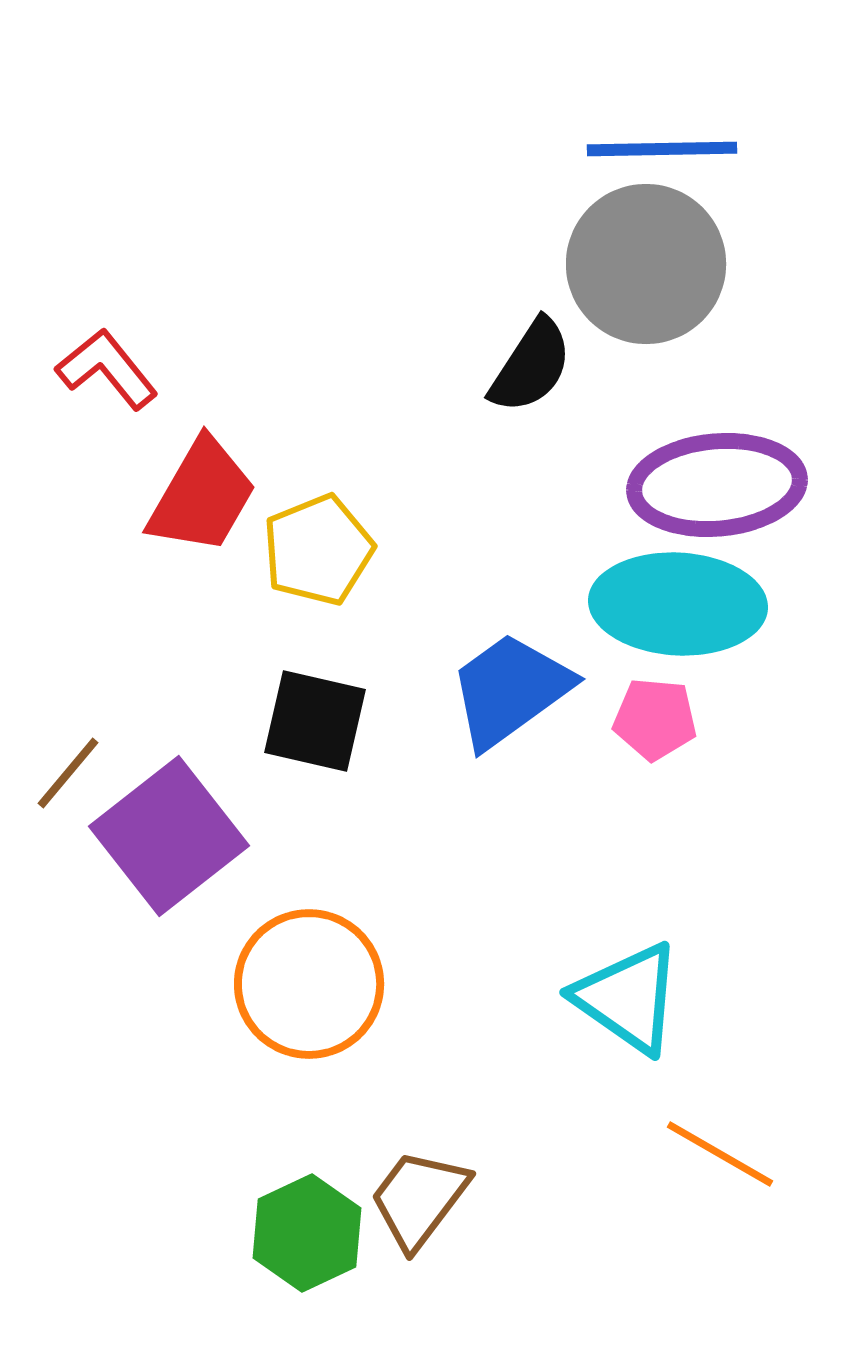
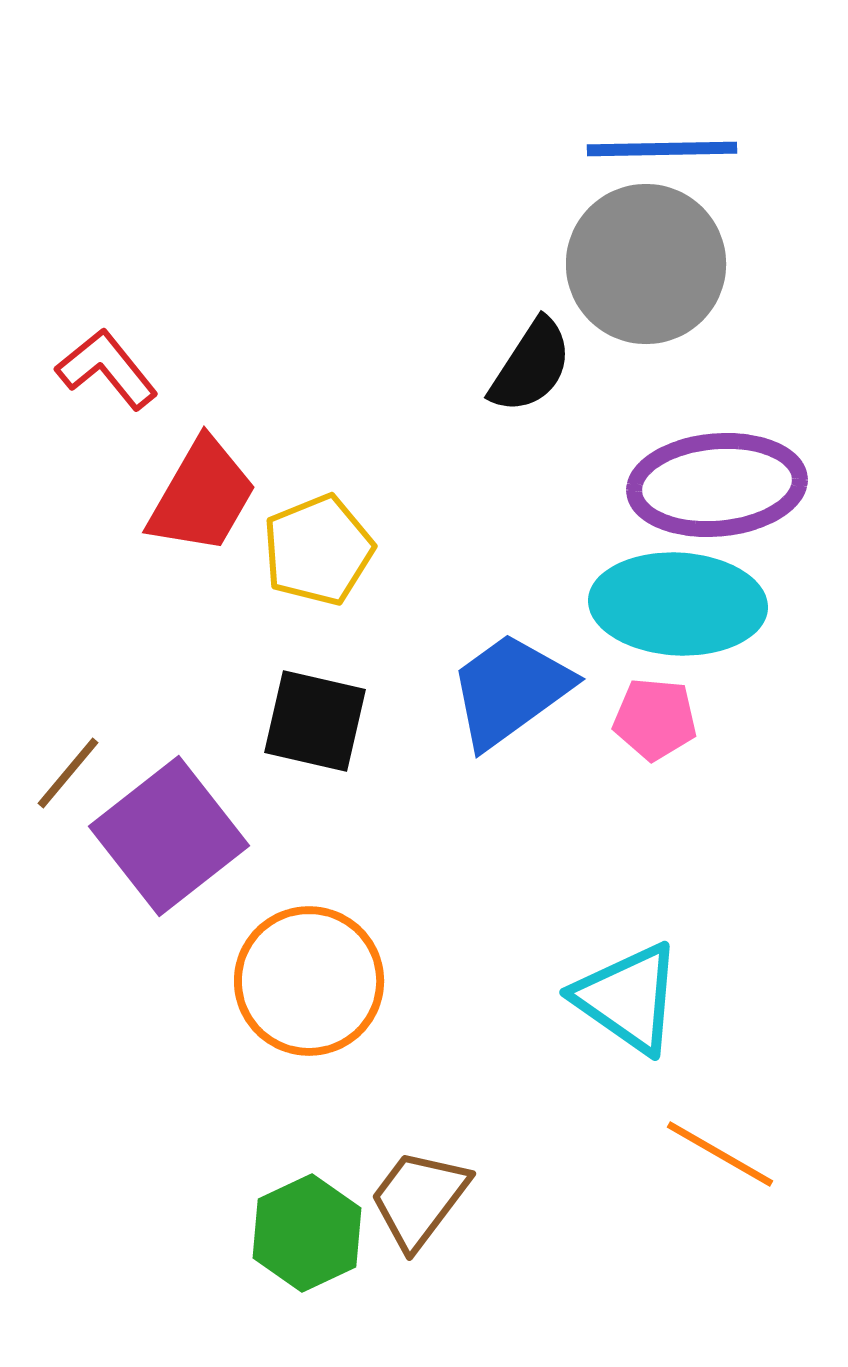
orange circle: moved 3 px up
